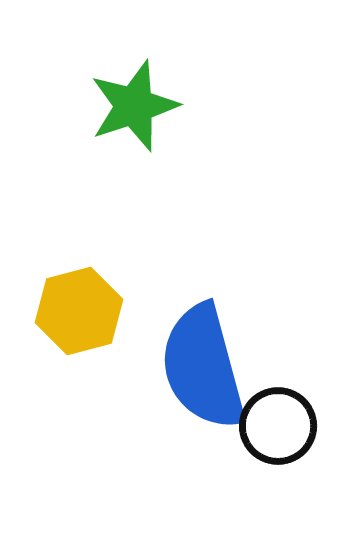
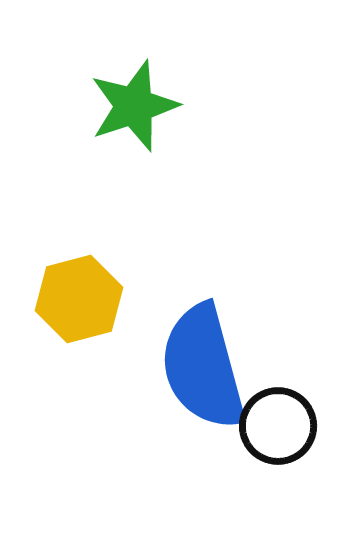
yellow hexagon: moved 12 px up
